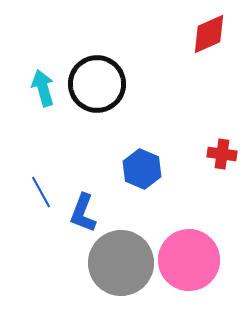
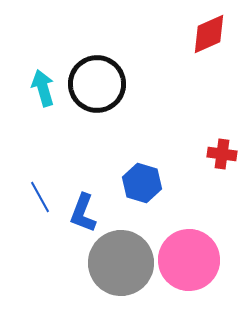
blue hexagon: moved 14 px down; rotated 6 degrees counterclockwise
blue line: moved 1 px left, 5 px down
